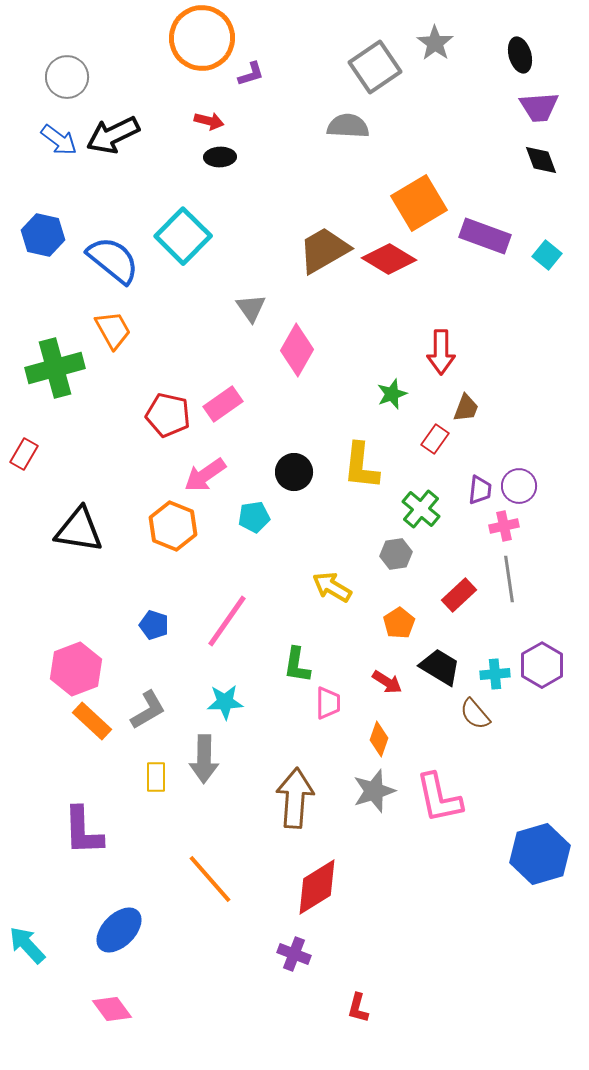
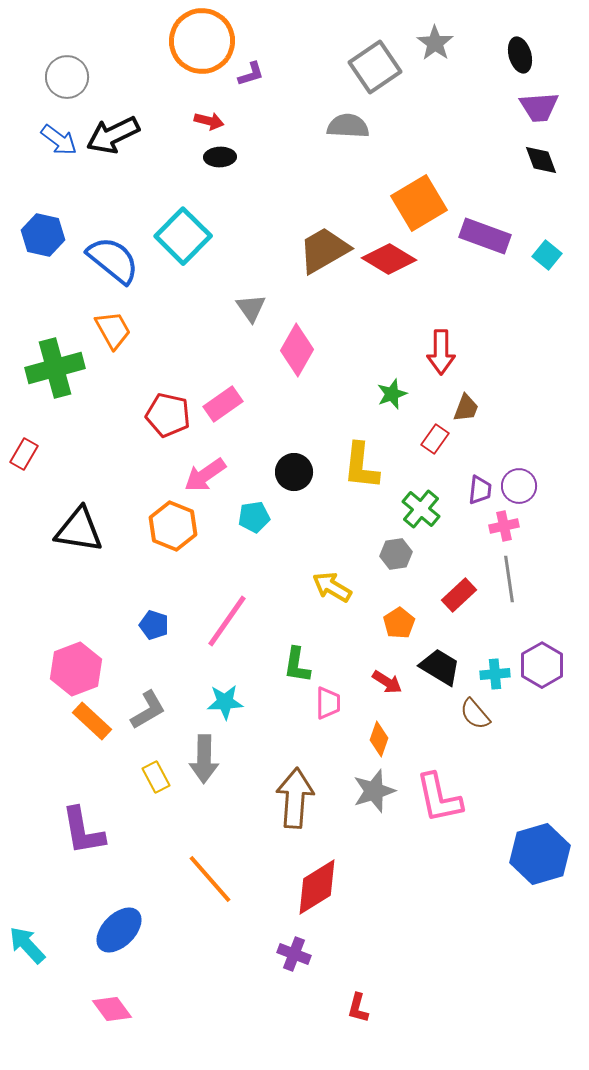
orange circle at (202, 38): moved 3 px down
yellow rectangle at (156, 777): rotated 28 degrees counterclockwise
purple L-shape at (83, 831): rotated 8 degrees counterclockwise
